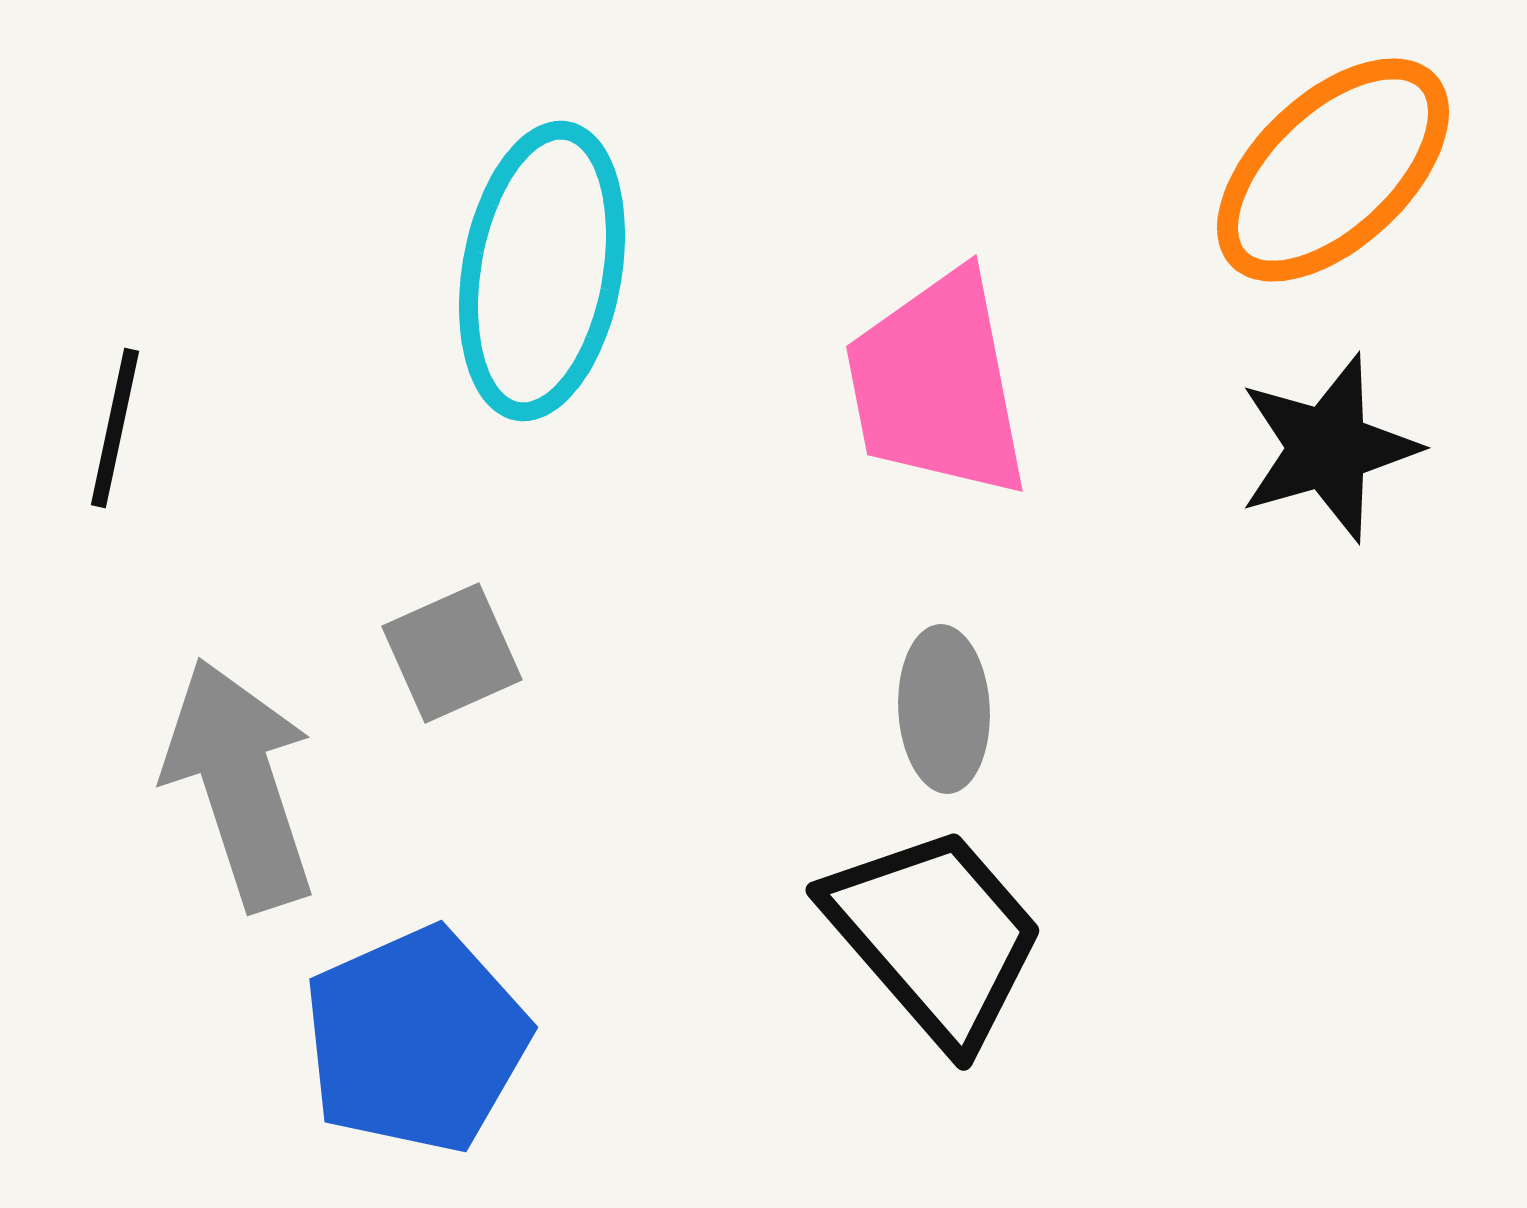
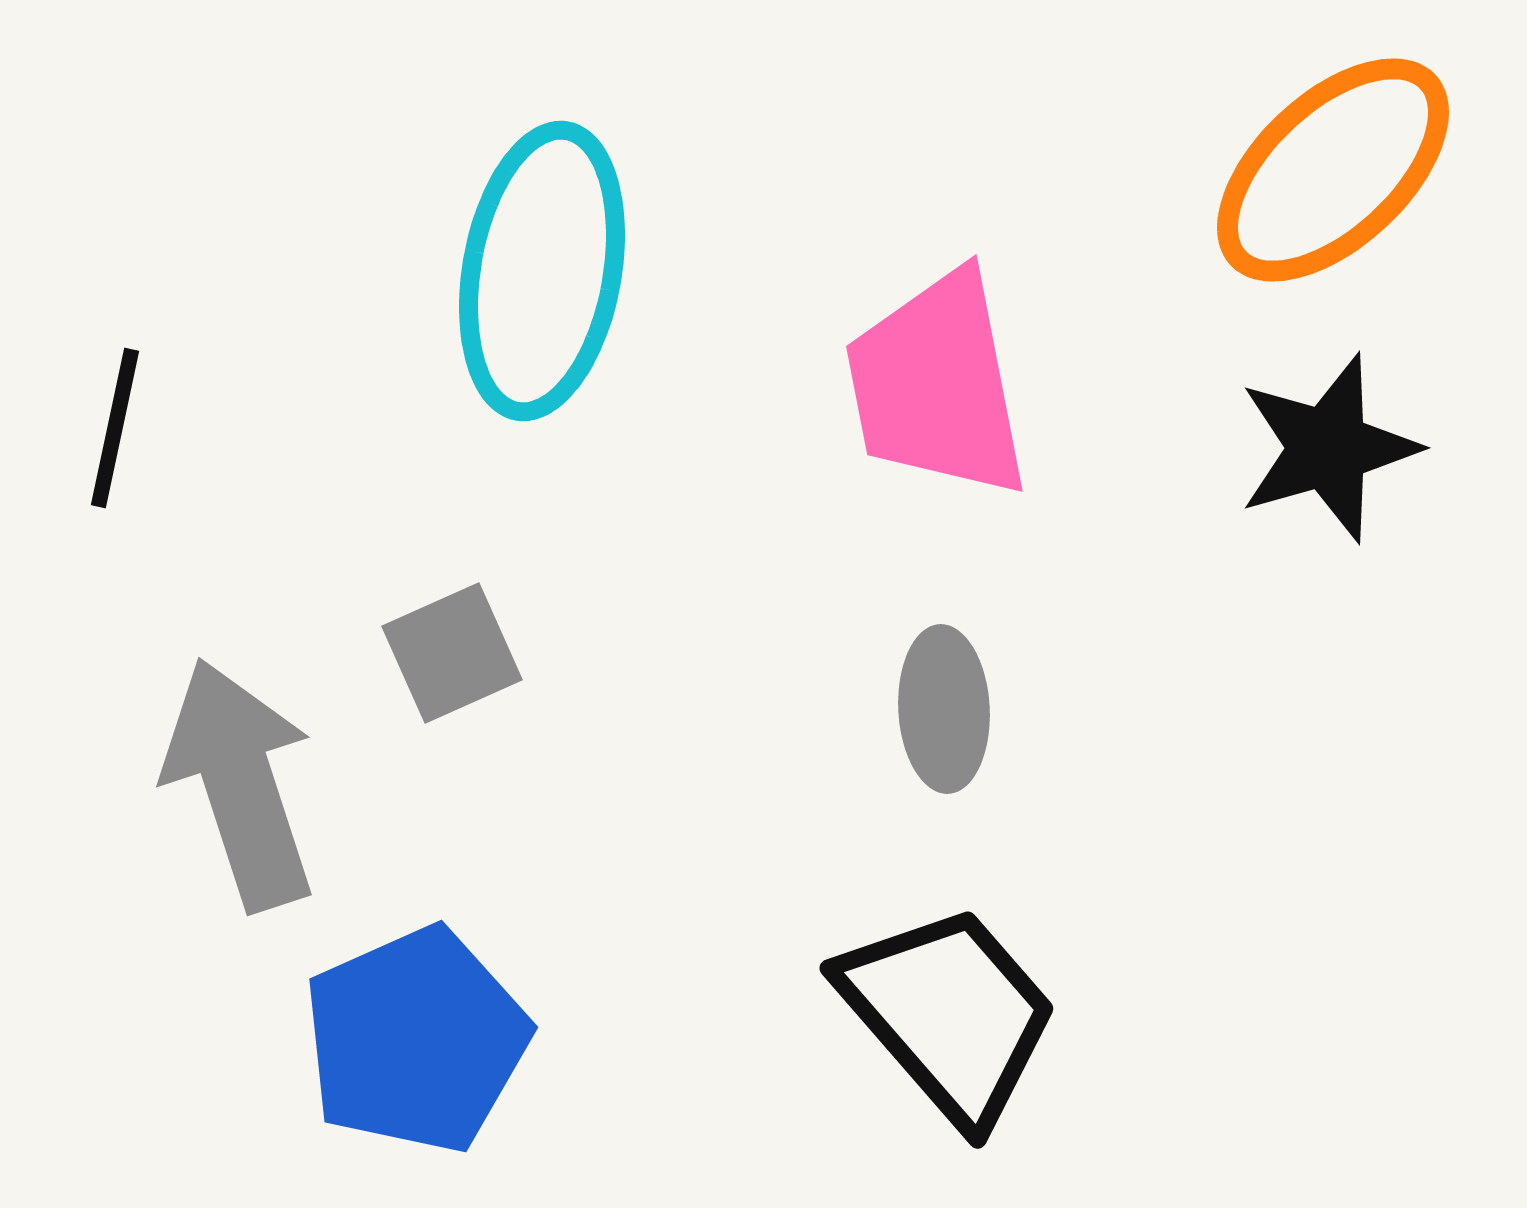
black trapezoid: moved 14 px right, 78 px down
